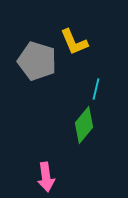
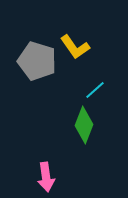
yellow L-shape: moved 1 px right, 5 px down; rotated 12 degrees counterclockwise
cyan line: moved 1 px left, 1 px down; rotated 35 degrees clockwise
green diamond: rotated 18 degrees counterclockwise
